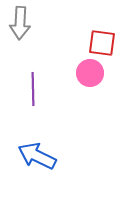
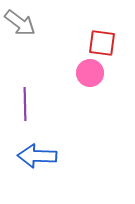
gray arrow: rotated 56 degrees counterclockwise
purple line: moved 8 px left, 15 px down
blue arrow: rotated 24 degrees counterclockwise
